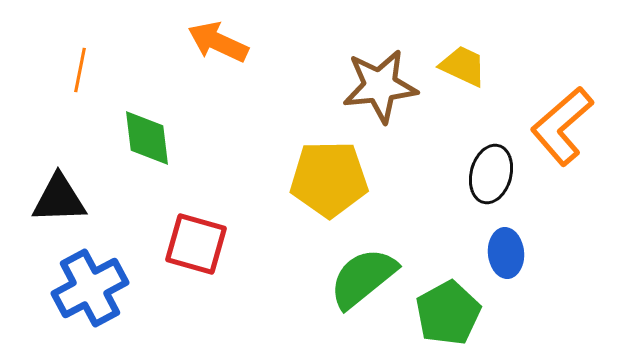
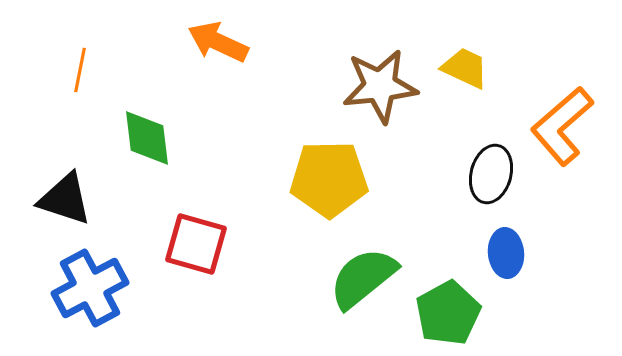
yellow trapezoid: moved 2 px right, 2 px down
black triangle: moved 6 px right; rotated 20 degrees clockwise
